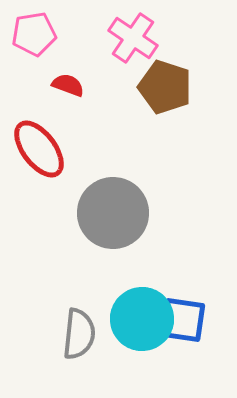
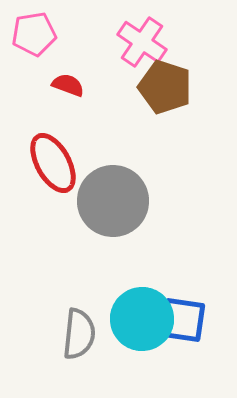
pink cross: moved 9 px right, 4 px down
red ellipse: moved 14 px right, 14 px down; rotated 8 degrees clockwise
gray circle: moved 12 px up
